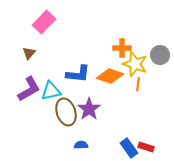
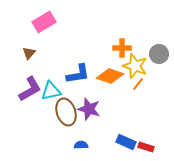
pink rectangle: rotated 15 degrees clockwise
gray circle: moved 1 px left, 1 px up
yellow star: moved 2 px down
blue L-shape: rotated 15 degrees counterclockwise
orange line: rotated 32 degrees clockwise
purple L-shape: moved 1 px right
purple star: rotated 20 degrees counterclockwise
blue rectangle: moved 3 px left, 6 px up; rotated 30 degrees counterclockwise
